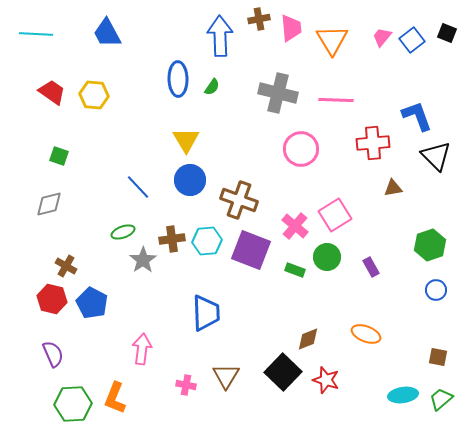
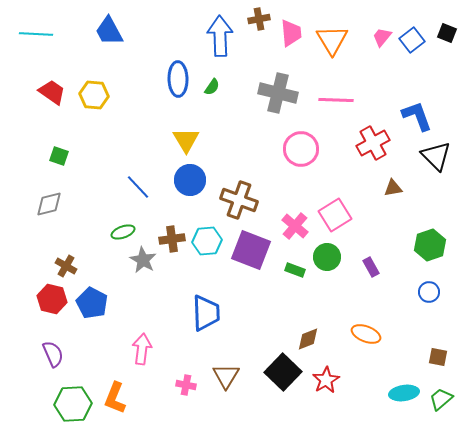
pink trapezoid at (291, 28): moved 5 px down
blue trapezoid at (107, 33): moved 2 px right, 2 px up
red cross at (373, 143): rotated 24 degrees counterclockwise
gray star at (143, 260): rotated 8 degrees counterclockwise
blue circle at (436, 290): moved 7 px left, 2 px down
red star at (326, 380): rotated 24 degrees clockwise
cyan ellipse at (403, 395): moved 1 px right, 2 px up
